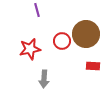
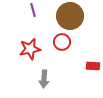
purple line: moved 4 px left
brown circle: moved 16 px left, 18 px up
red circle: moved 1 px down
